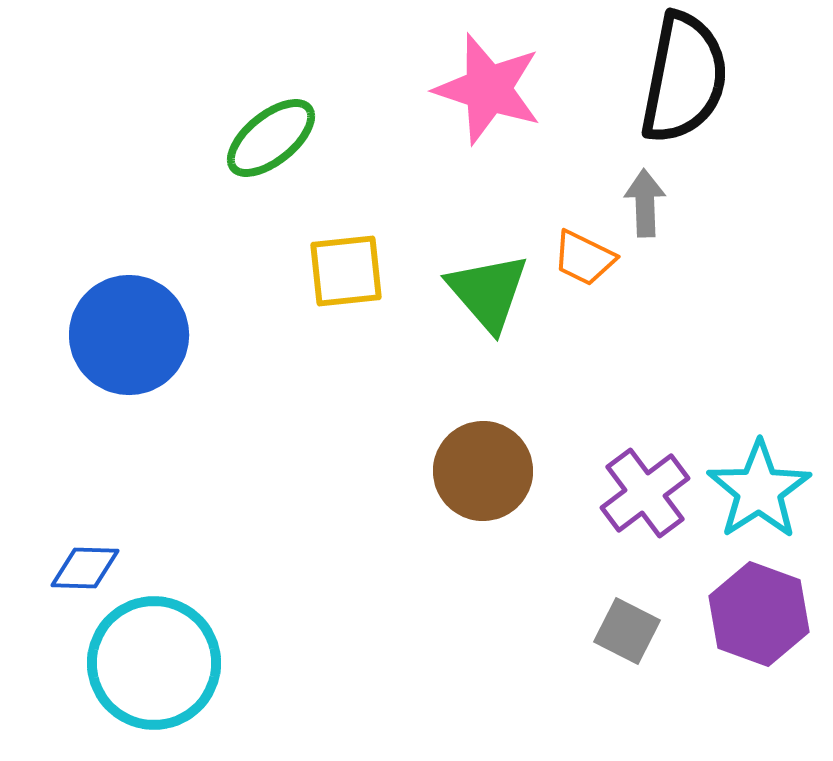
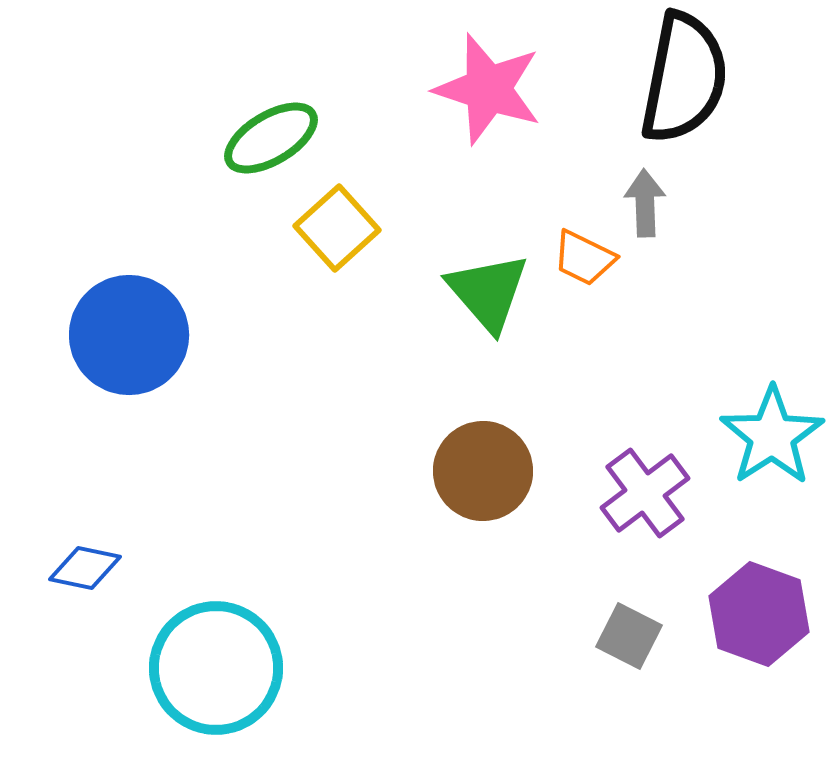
green ellipse: rotated 8 degrees clockwise
yellow square: moved 9 px left, 43 px up; rotated 36 degrees counterclockwise
cyan star: moved 13 px right, 54 px up
blue diamond: rotated 10 degrees clockwise
gray square: moved 2 px right, 5 px down
cyan circle: moved 62 px right, 5 px down
